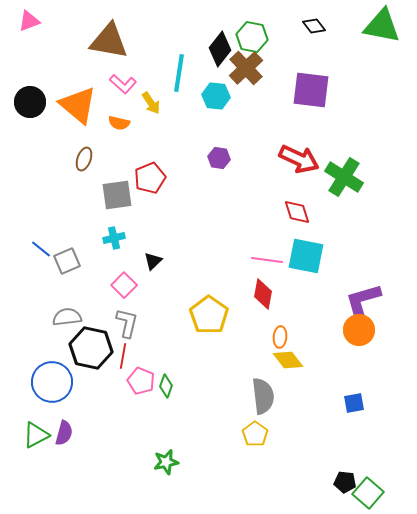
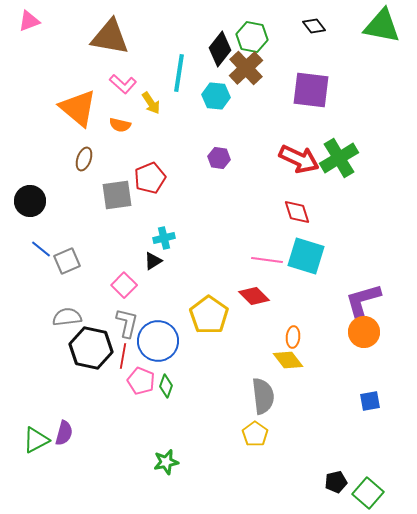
brown triangle at (109, 41): moved 1 px right, 4 px up
black circle at (30, 102): moved 99 px down
orange triangle at (78, 105): moved 3 px down
orange semicircle at (119, 123): moved 1 px right, 2 px down
green cross at (344, 177): moved 5 px left, 19 px up; rotated 27 degrees clockwise
cyan cross at (114, 238): moved 50 px right
cyan square at (306, 256): rotated 6 degrees clockwise
black triangle at (153, 261): rotated 12 degrees clockwise
red diamond at (263, 294): moved 9 px left, 2 px down; rotated 56 degrees counterclockwise
orange circle at (359, 330): moved 5 px right, 2 px down
orange ellipse at (280, 337): moved 13 px right
blue circle at (52, 382): moved 106 px right, 41 px up
blue square at (354, 403): moved 16 px right, 2 px up
green triangle at (36, 435): moved 5 px down
black pentagon at (345, 482): moved 9 px left; rotated 20 degrees counterclockwise
